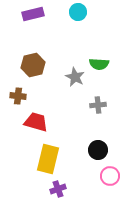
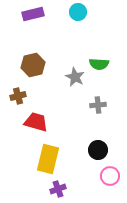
brown cross: rotated 21 degrees counterclockwise
